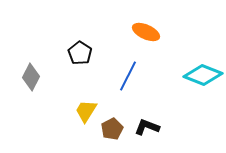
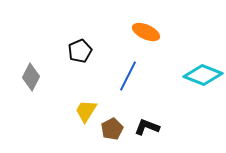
black pentagon: moved 2 px up; rotated 15 degrees clockwise
